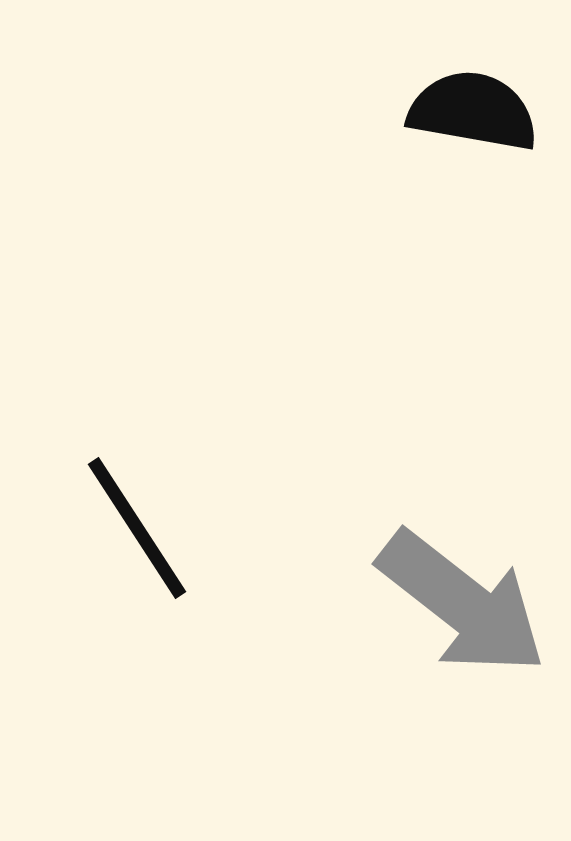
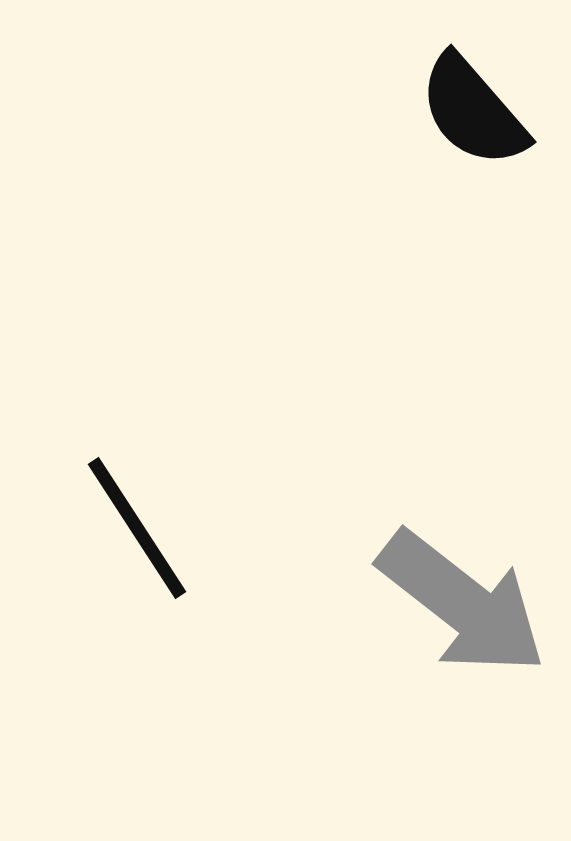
black semicircle: rotated 141 degrees counterclockwise
